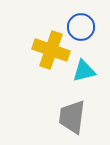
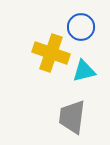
yellow cross: moved 3 px down
